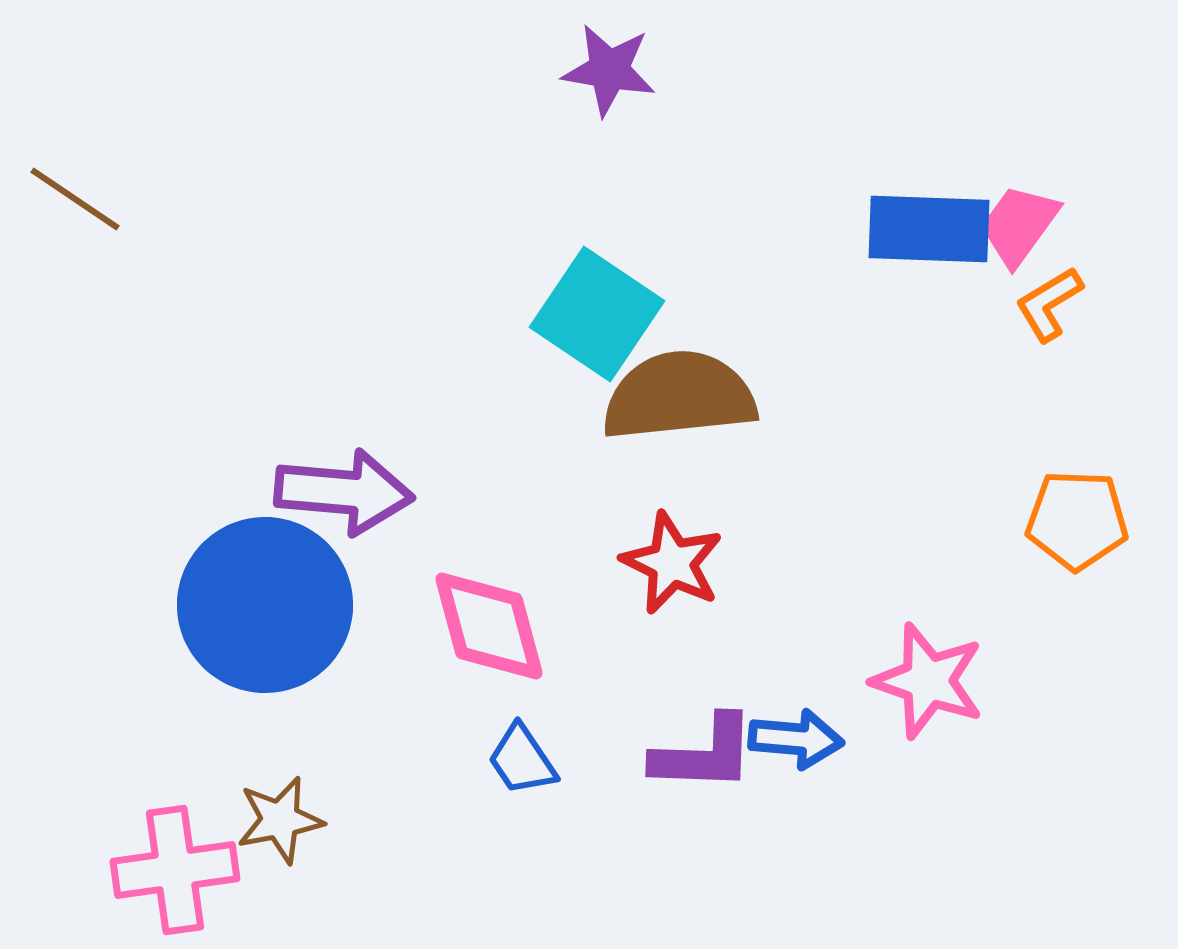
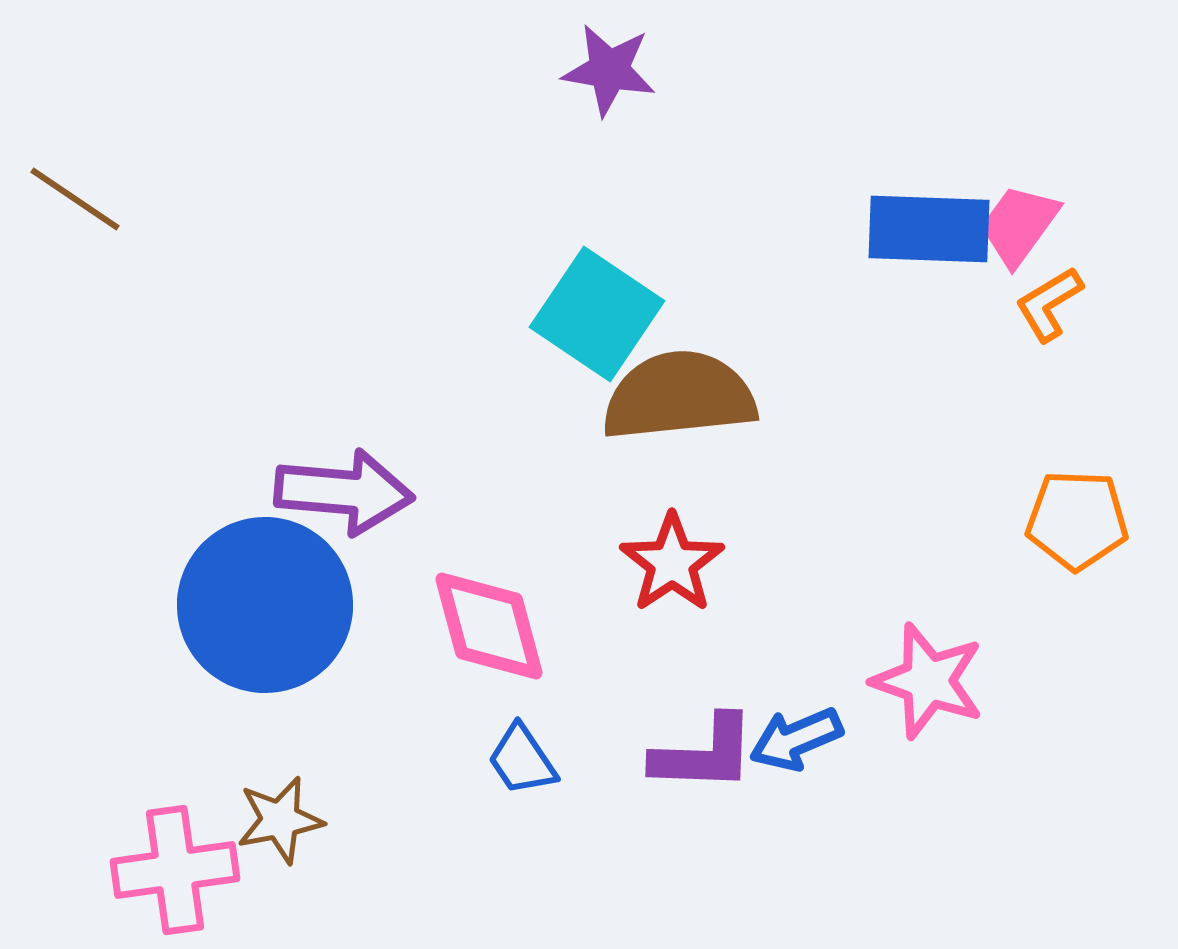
red star: rotated 12 degrees clockwise
blue arrow: rotated 152 degrees clockwise
